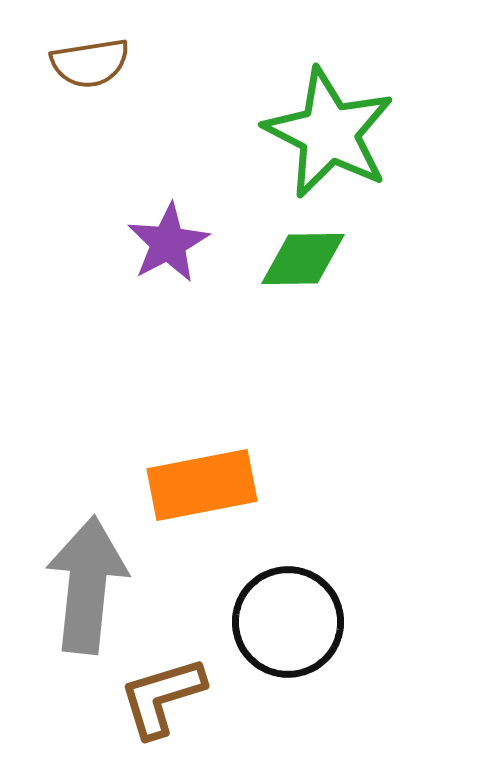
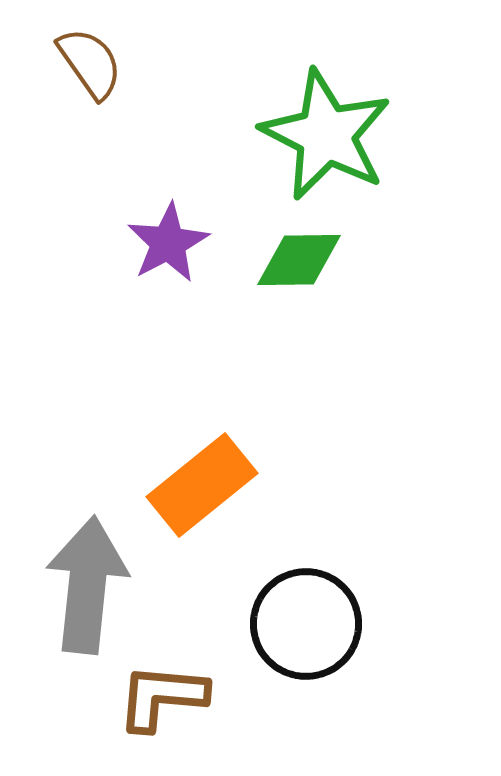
brown semicircle: rotated 116 degrees counterclockwise
green star: moved 3 px left, 2 px down
green diamond: moved 4 px left, 1 px down
orange rectangle: rotated 28 degrees counterclockwise
black circle: moved 18 px right, 2 px down
brown L-shape: rotated 22 degrees clockwise
